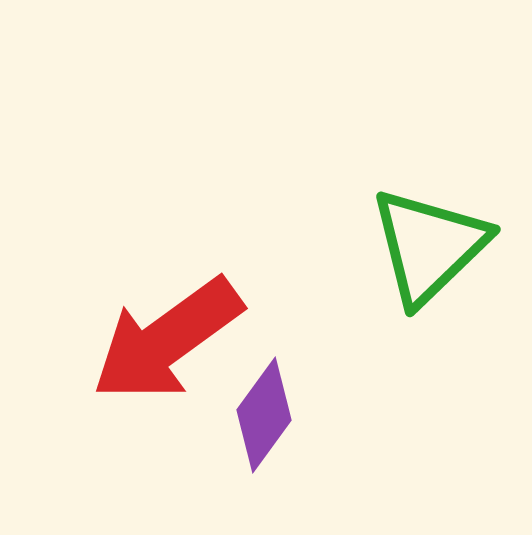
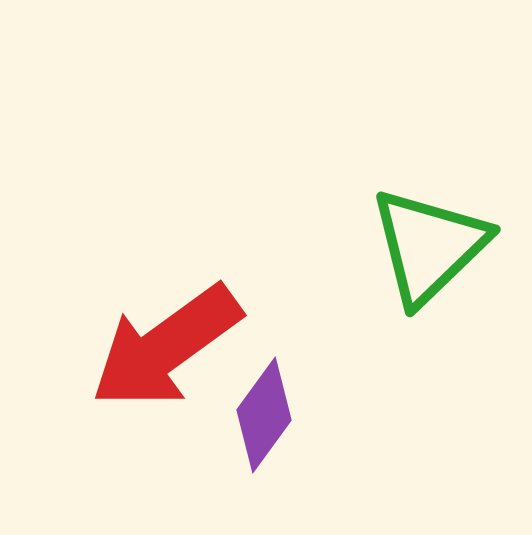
red arrow: moved 1 px left, 7 px down
